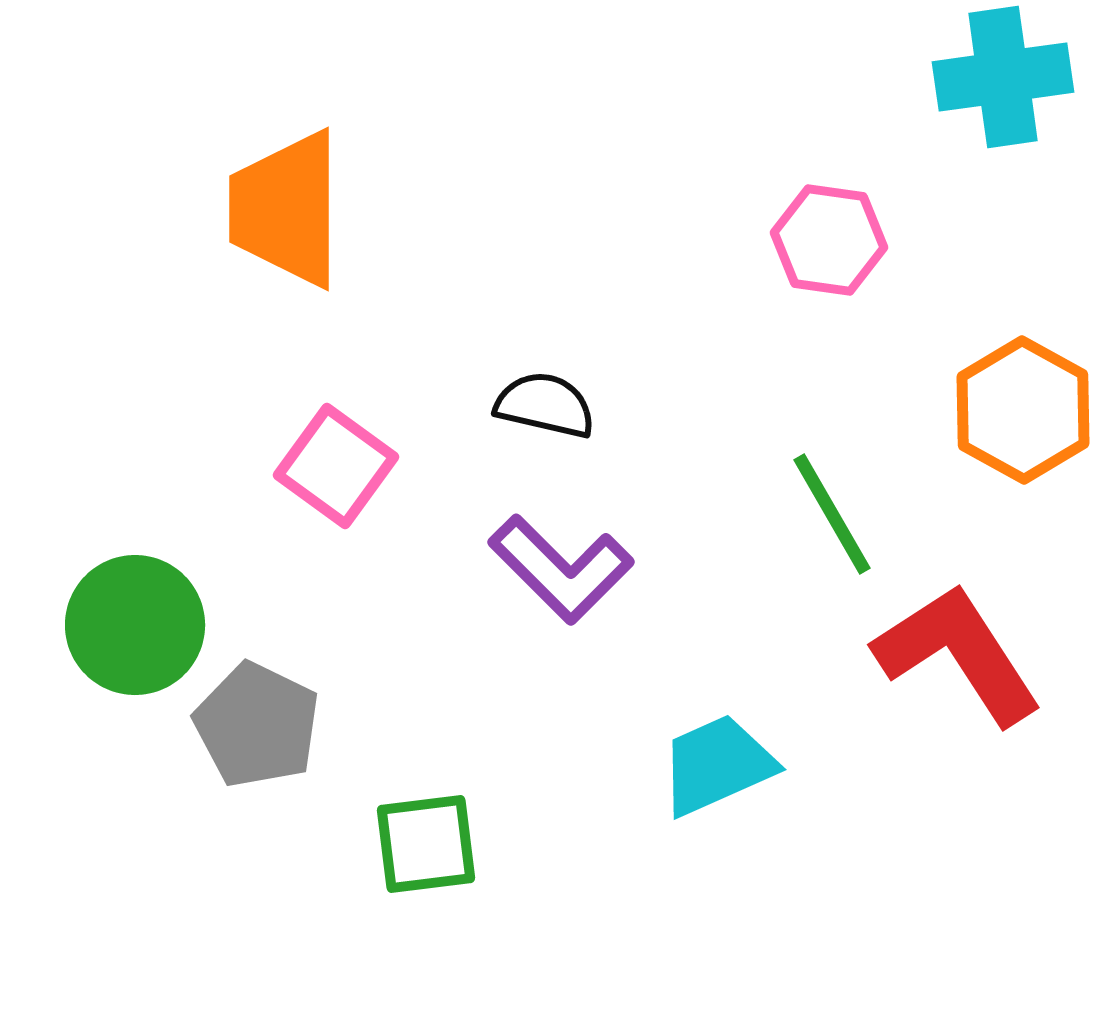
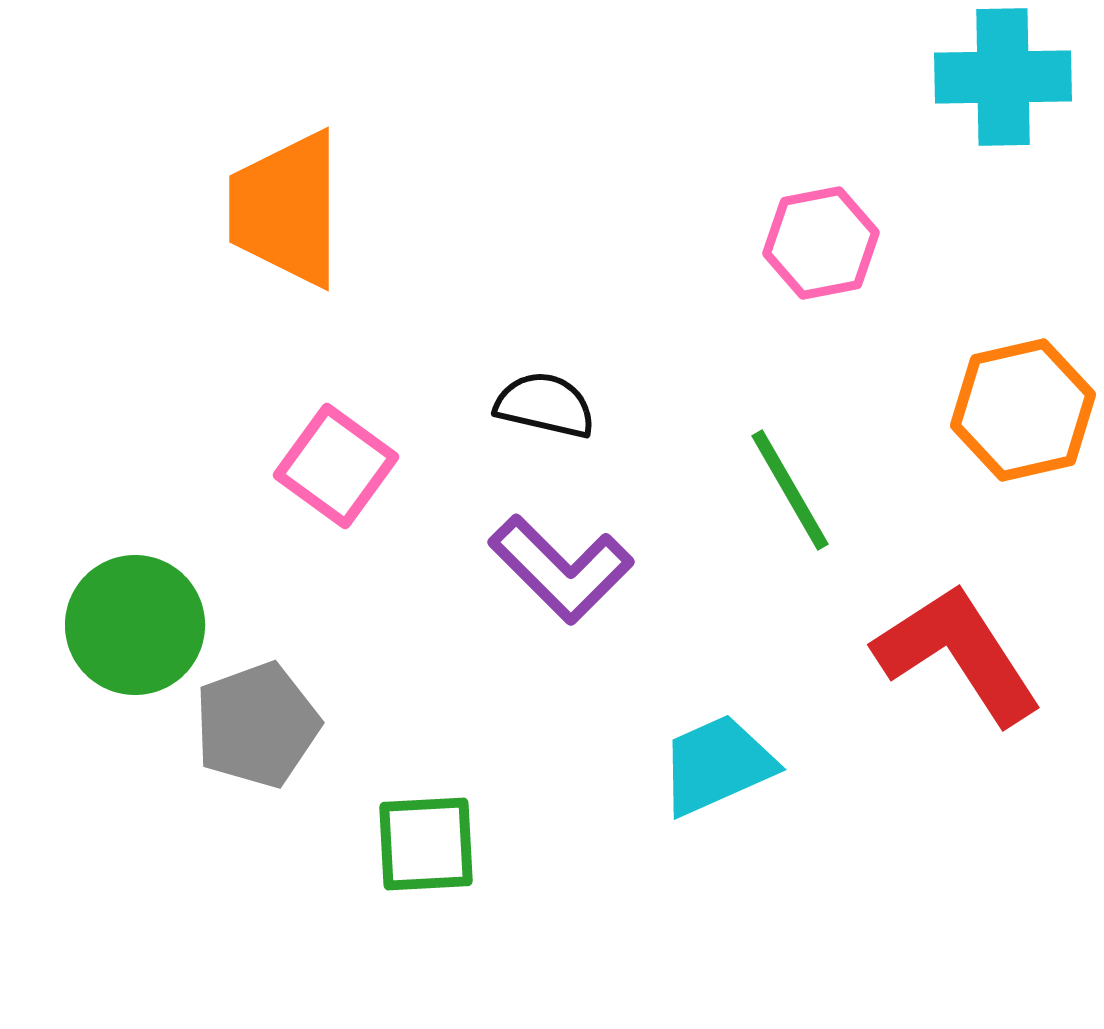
cyan cross: rotated 7 degrees clockwise
pink hexagon: moved 8 px left, 3 px down; rotated 19 degrees counterclockwise
orange hexagon: rotated 18 degrees clockwise
green line: moved 42 px left, 24 px up
gray pentagon: rotated 26 degrees clockwise
green square: rotated 4 degrees clockwise
